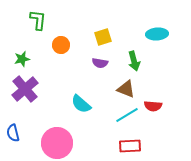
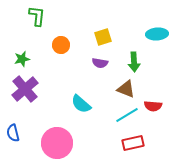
green L-shape: moved 1 px left, 4 px up
green arrow: moved 1 px down; rotated 12 degrees clockwise
red rectangle: moved 3 px right, 3 px up; rotated 10 degrees counterclockwise
